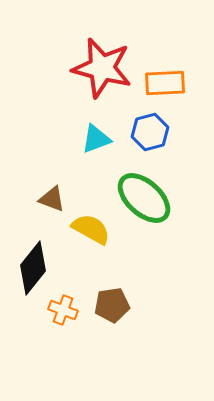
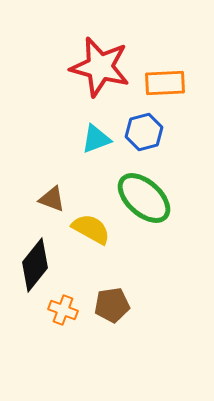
red star: moved 2 px left, 1 px up
blue hexagon: moved 6 px left
black diamond: moved 2 px right, 3 px up
